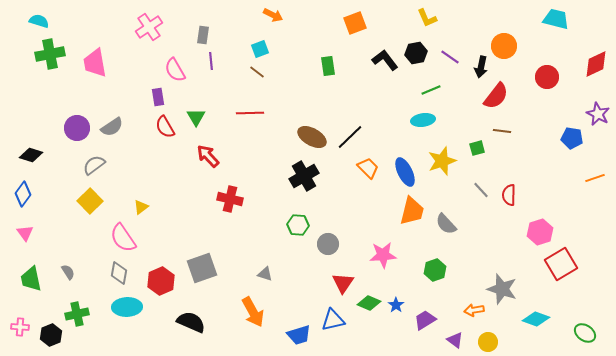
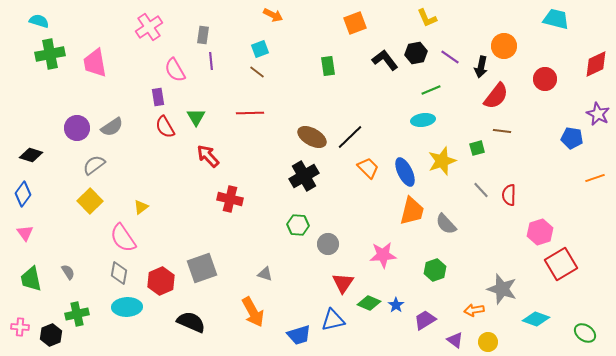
red circle at (547, 77): moved 2 px left, 2 px down
